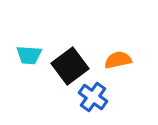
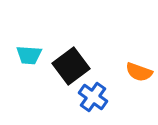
orange semicircle: moved 21 px right, 12 px down; rotated 148 degrees counterclockwise
black square: moved 1 px right
